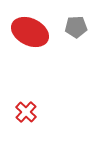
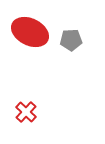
gray pentagon: moved 5 px left, 13 px down
